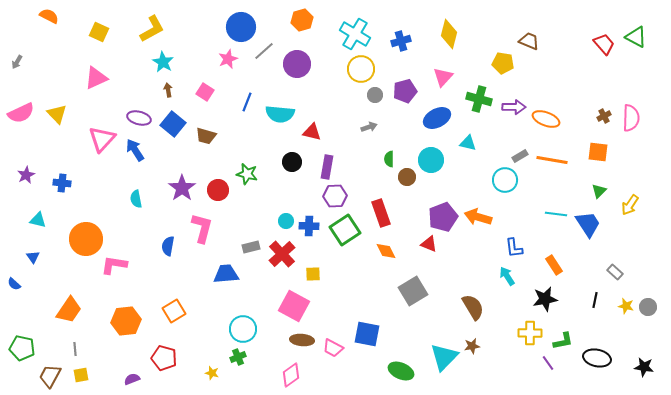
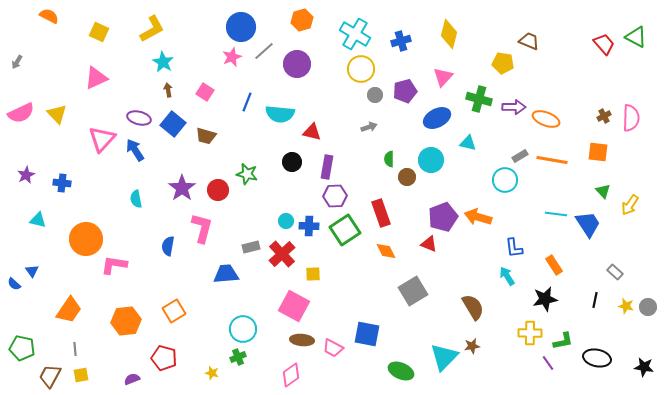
pink star at (228, 59): moved 4 px right, 2 px up
green triangle at (599, 191): moved 4 px right; rotated 28 degrees counterclockwise
blue triangle at (33, 257): moved 1 px left, 14 px down
